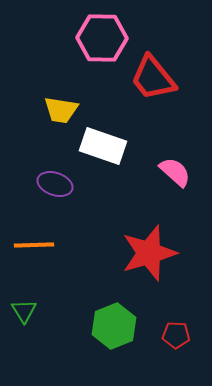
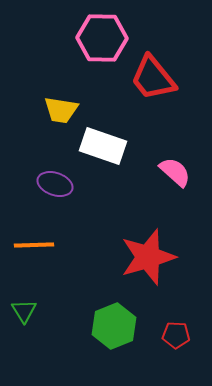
red star: moved 1 px left, 4 px down
